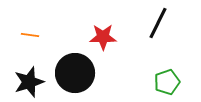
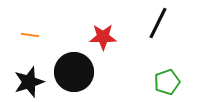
black circle: moved 1 px left, 1 px up
